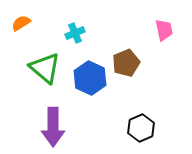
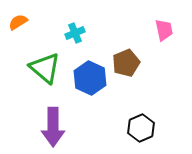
orange semicircle: moved 3 px left, 1 px up
